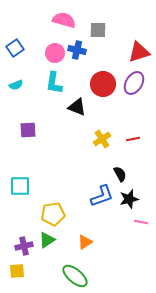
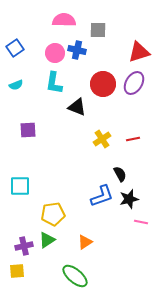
pink semicircle: rotated 15 degrees counterclockwise
